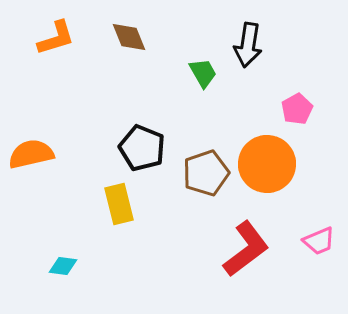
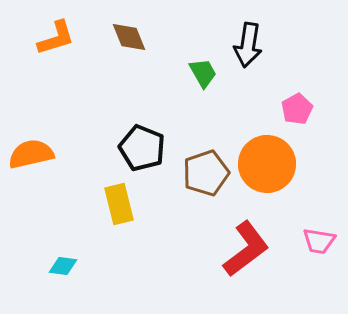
pink trapezoid: rotated 32 degrees clockwise
